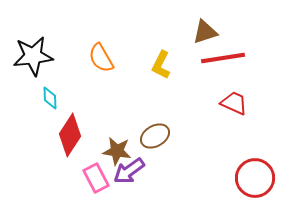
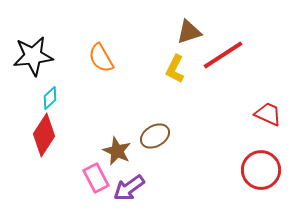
brown triangle: moved 16 px left
red line: moved 3 px up; rotated 24 degrees counterclockwise
yellow L-shape: moved 14 px right, 4 px down
cyan diamond: rotated 50 degrees clockwise
red trapezoid: moved 34 px right, 11 px down
red diamond: moved 26 px left
brown star: rotated 16 degrees clockwise
purple arrow: moved 17 px down
red circle: moved 6 px right, 8 px up
